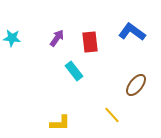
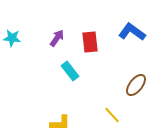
cyan rectangle: moved 4 px left
